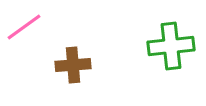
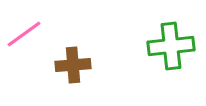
pink line: moved 7 px down
